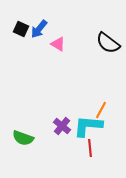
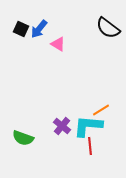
black semicircle: moved 15 px up
orange line: rotated 30 degrees clockwise
red line: moved 2 px up
